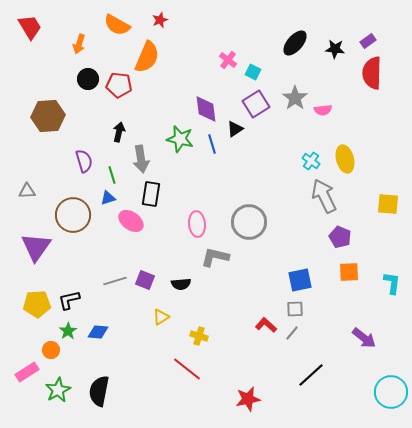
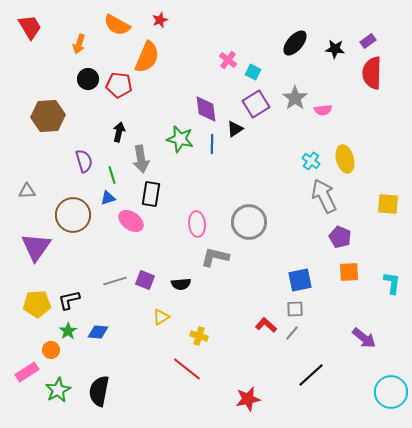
blue line at (212, 144): rotated 18 degrees clockwise
